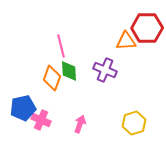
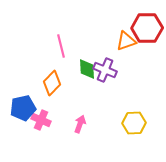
orange triangle: rotated 15 degrees counterclockwise
green diamond: moved 18 px right, 2 px up
orange diamond: moved 5 px down; rotated 25 degrees clockwise
yellow hexagon: rotated 15 degrees clockwise
